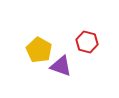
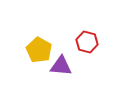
purple triangle: rotated 15 degrees counterclockwise
